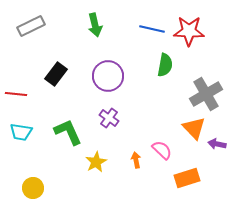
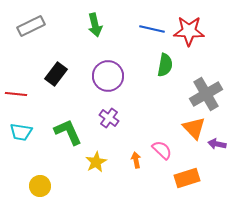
yellow circle: moved 7 px right, 2 px up
